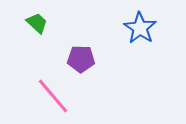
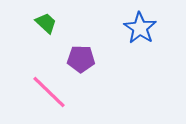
green trapezoid: moved 9 px right
pink line: moved 4 px left, 4 px up; rotated 6 degrees counterclockwise
